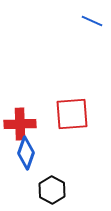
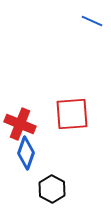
red cross: rotated 24 degrees clockwise
black hexagon: moved 1 px up
